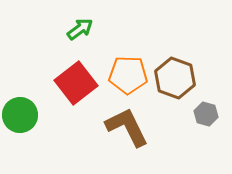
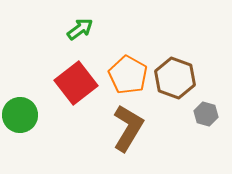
orange pentagon: rotated 27 degrees clockwise
brown L-shape: moved 1 px right, 1 px down; rotated 57 degrees clockwise
